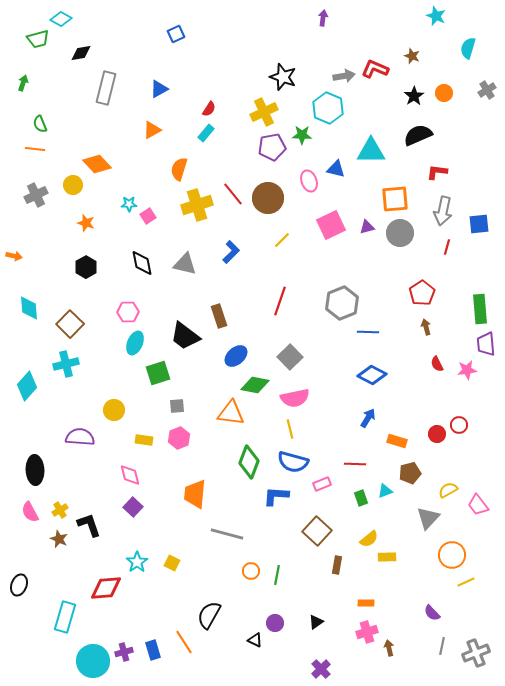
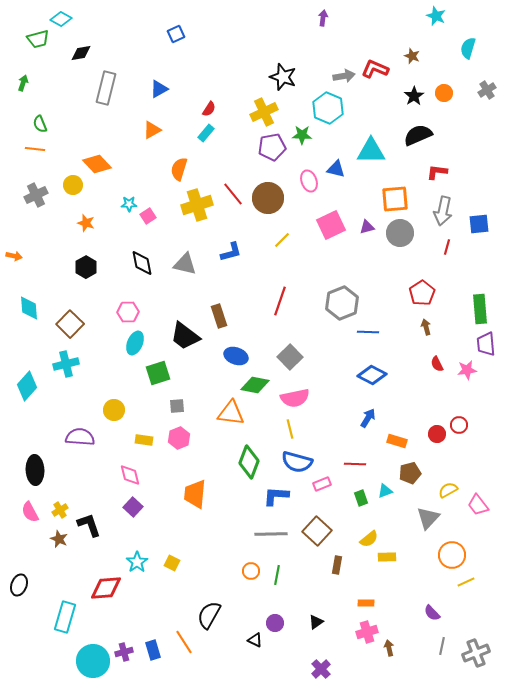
blue L-shape at (231, 252): rotated 30 degrees clockwise
blue ellipse at (236, 356): rotated 60 degrees clockwise
blue semicircle at (293, 462): moved 4 px right
gray line at (227, 534): moved 44 px right; rotated 16 degrees counterclockwise
